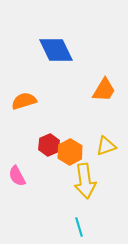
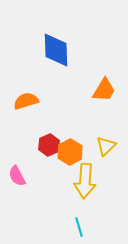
blue diamond: rotated 24 degrees clockwise
orange semicircle: moved 2 px right
yellow triangle: rotated 25 degrees counterclockwise
yellow arrow: rotated 12 degrees clockwise
